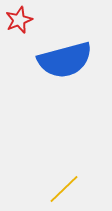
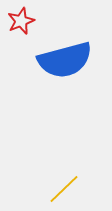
red star: moved 2 px right, 1 px down
